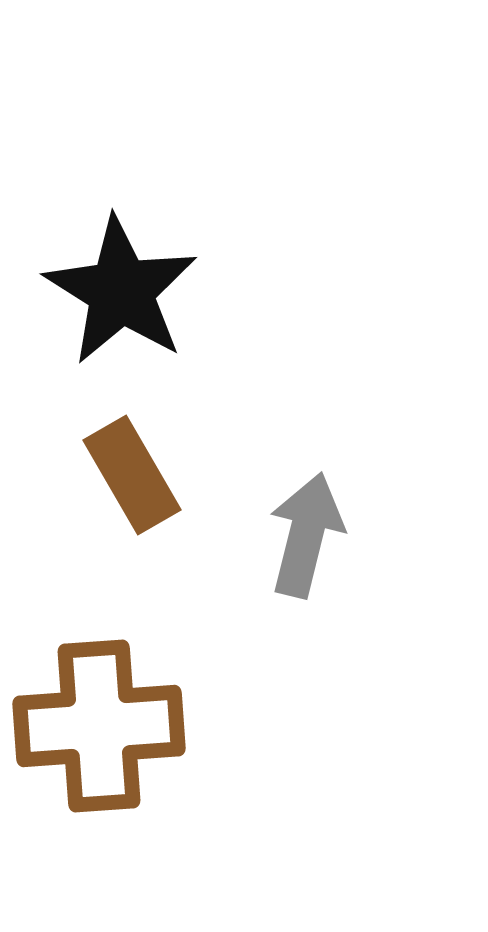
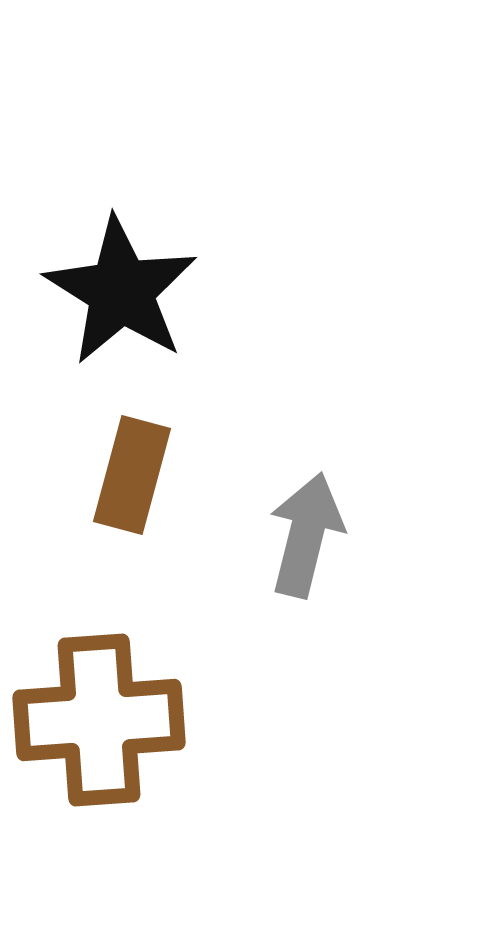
brown rectangle: rotated 45 degrees clockwise
brown cross: moved 6 px up
